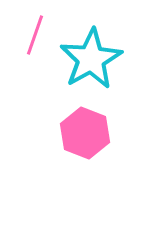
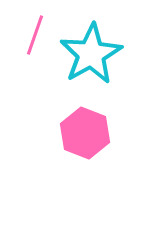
cyan star: moved 5 px up
